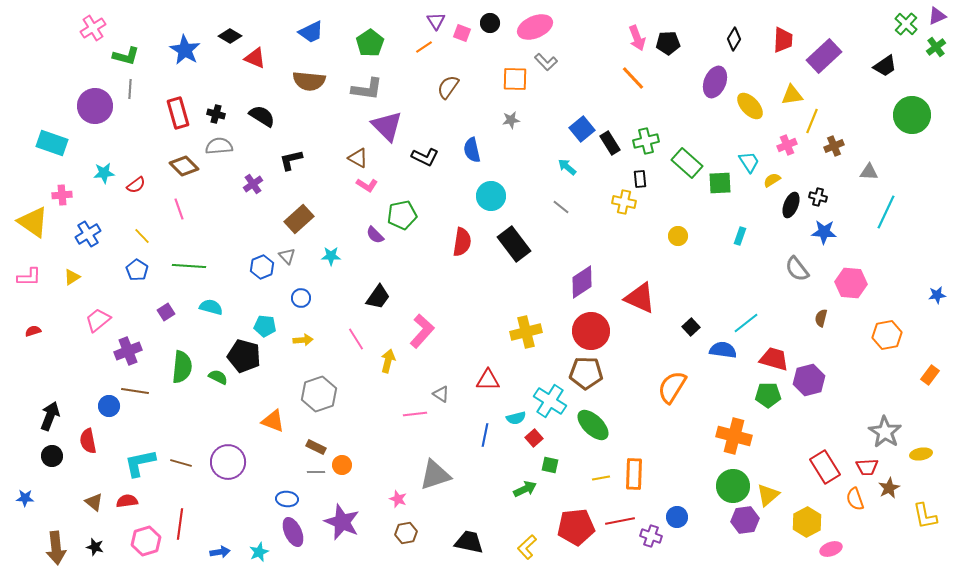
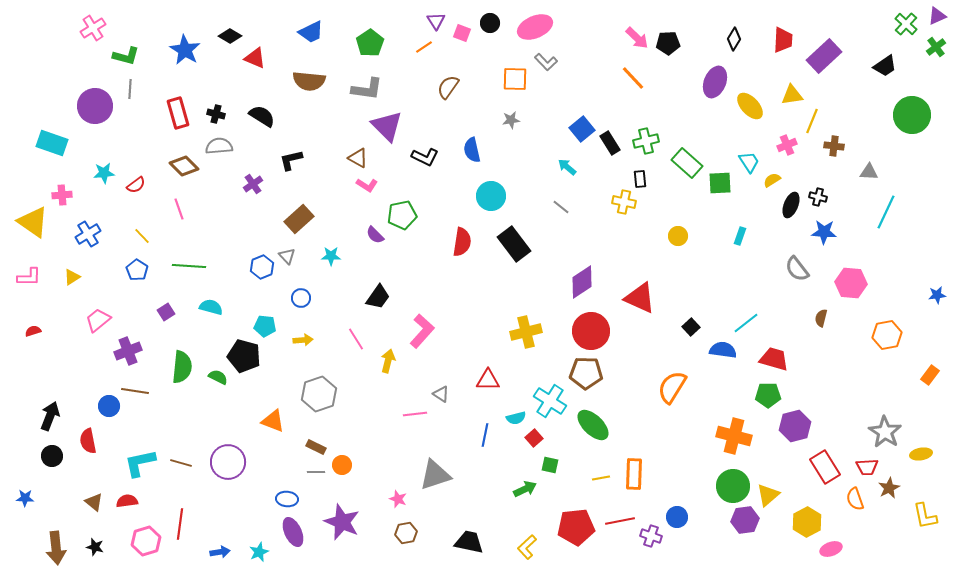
pink arrow at (637, 38): rotated 25 degrees counterclockwise
brown cross at (834, 146): rotated 30 degrees clockwise
purple hexagon at (809, 380): moved 14 px left, 46 px down
